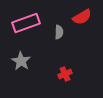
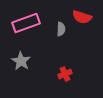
red semicircle: rotated 48 degrees clockwise
gray semicircle: moved 2 px right, 3 px up
